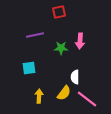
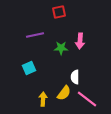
cyan square: rotated 16 degrees counterclockwise
yellow arrow: moved 4 px right, 3 px down
